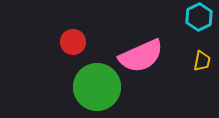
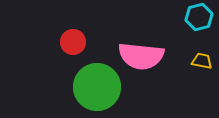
cyan hexagon: rotated 12 degrees clockwise
pink semicircle: rotated 30 degrees clockwise
yellow trapezoid: rotated 90 degrees counterclockwise
